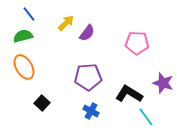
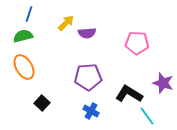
blue line: rotated 56 degrees clockwise
purple semicircle: rotated 48 degrees clockwise
cyan line: moved 1 px right, 1 px up
